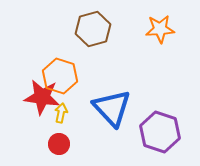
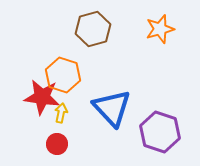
orange star: rotated 12 degrees counterclockwise
orange hexagon: moved 3 px right, 1 px up
red circle: moved 2 px left
